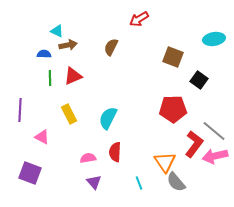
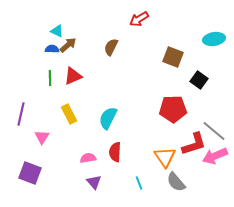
brown arrow: rotated 30 degrees counterclockwise
blue semicircle: moved 8 px right, 5 px up
purple line: moved 1 px right, 4 px down; rotated 10 degrees clockwise
pink triangle: rotated 35 degrees clockwise
red L-shape: rotated 36 degrees clockwise
pink arrow: rotated 10 degrees counterclockwise
orange triangle: moved 5 px up
